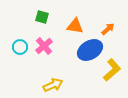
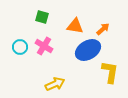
orange arrow: moved 5 px left
pink cross: rotated 18 degrees counterclockwise
blue ellipse: moved 2 px left
yellow L-shape: moved 2 px left, 2 px down; rotated 40 degrees counterclockwise
yellow arrow: moved 2 px right, 1 px up
